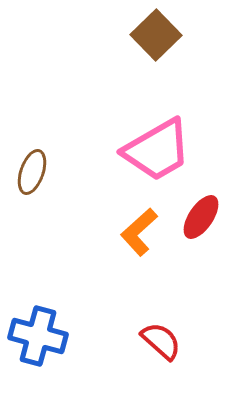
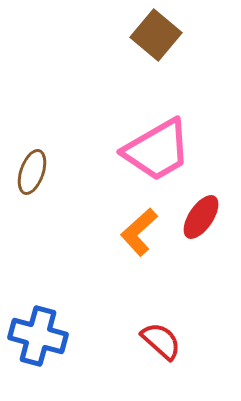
brown square: rotated 6 degrees counterclockwise
